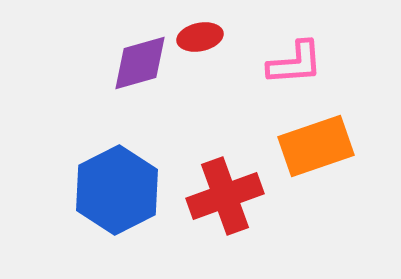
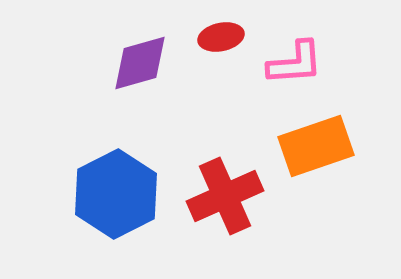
red ellipse: moved 21 px right
blue hexagon: moved 1 px left, 4 px down
red cross: rotated 4 degrees counterclockwise
